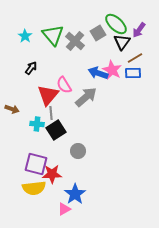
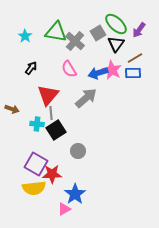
green triangle: moved 3 px right, 3 px up; rotated 40 degrees counterclockwise
black triangle: moved 6 px left, 2 px down
blue arrow: rotated 36 degrees counterclockwise
pink semicircle: moved 5 px right, 16 px up
gray arrow: moved 1 px down
purple square: rotated 15 degrees clockwise
